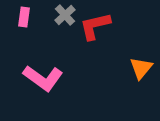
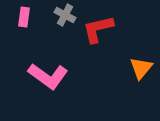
gray cross: rotated 20 degrees counterclockwise
red L-shape: moved 3 px right, 3 px down
pink L-shape: moved 5 px right, 2 px up
